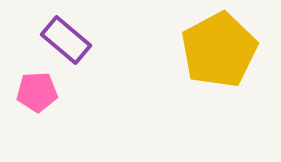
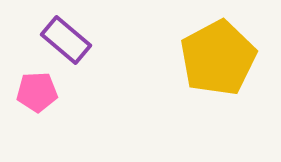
yellow pentagon: moved 1 px left, 8 px down
